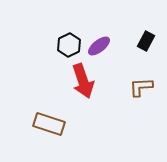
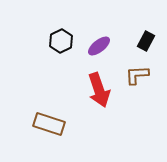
black hexagon: moved 8 px left, 4 px up
red arrow: moved 16 px right, 9 px down
brown L-shape: moved 4 px left, 12 px up
